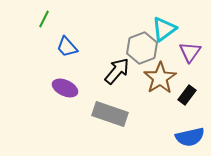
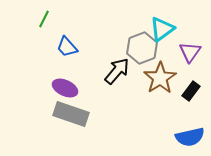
cyan triangle: moved 2 px left
black rectangle: moved 4 px right, 4 px up
gray rectangle: moved 39 px left
